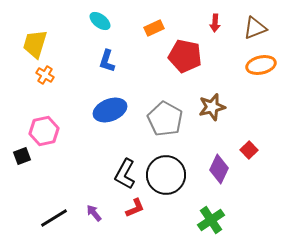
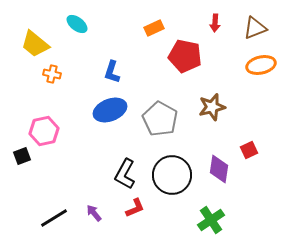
cyan ellipse: moved 23 px left, 3 px down
yellow trapezoid: rotated 68 degrees counterclockwise
blue L-shape: moved 5 px right, 11 px down
orange cross: moved 7 px right, 1 px up; rotated 18 degrees counterclockwise
gray pentagon: moved 5 px left
red square: rotated 18 degrees clockwise
purple diamond: rotated 16 degrees counterclockwise
black circle: moved 6 px right
